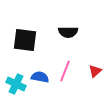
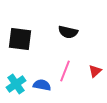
black semicircle: rotated 12 degrees clockwise
black square: moved 5 px left, 1 px up
blue semicircle: moved 2 px right, 8 px down
cyan cross: rotated 30 degrees clockwise
